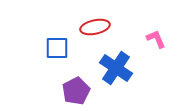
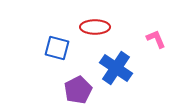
red ellipse: rotated 12 degrees clockwise
blue square: rotated 15 degrees clockwise
purple pentagon: moved 2 px right, 1 px up
